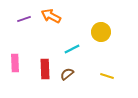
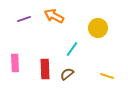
orange arrow: moved 3 px right
yellow circle: moved 3 px left, 4 px up
cyan line: rotated 28 degrees counterclockwise
